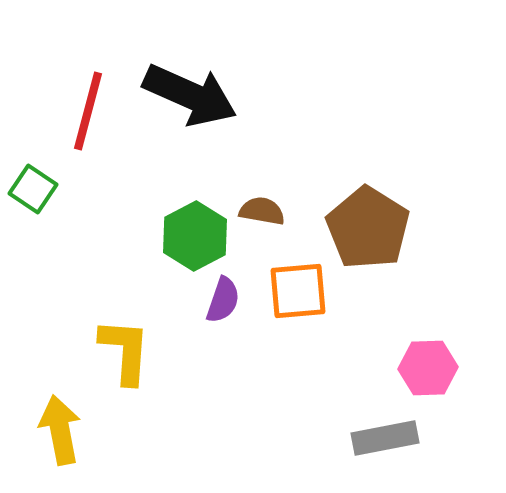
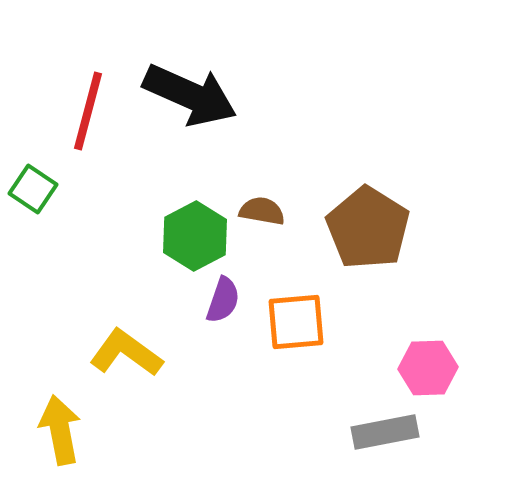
orange square: moved 2 px left, 31 px down
yellow L-shape: moved 1 px right, 2 px down; rotated 58 degrees counterclockwise
gray rectangle: moved 6 px up
